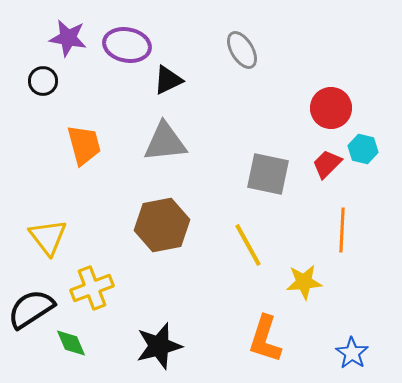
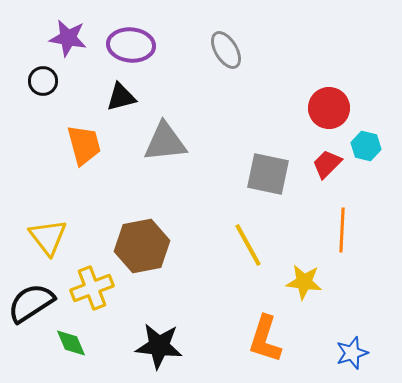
purple ellipse: moved 4 px right; rotated 6 degrees counterclockwise
gray ellipse: moved 16 px left
black triangle: moved 47 px left, 17 px down; rotated 12 degrees clockwise
red circle: moved 2 px left
cyan hexagon: moved 3 px right, 3 px up
brown hexagon: moved 20 px left, 21 px down
yellow star: rotated 12 degrees clockwise
black semicircle: moved 6 px up
black star: rotated 21 degrees clockwise
blue star: rotated 20 degrees clockwise
